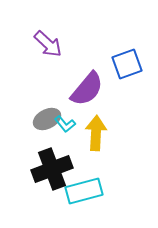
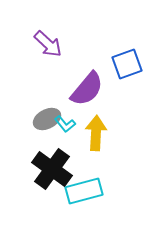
black cross: rotated 33 degrees counterclockwise
